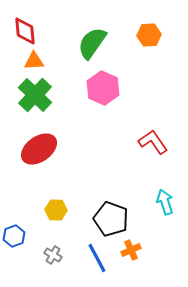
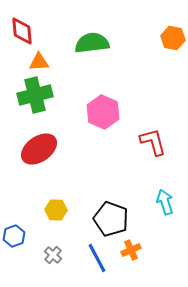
red diamond: moved 3 px left
orange hexagon: moved 24 px right, 3 px down; rotated 15 degrees clockwise
green semicircle: rotated 48 degrees clockwise
orange triangle: moved 5 px right, 1 px down
pink hexagon: moved 24 px down
green cross: rotated 32 degrees clockwise
red L-shape: rotated 20 degrees clockwise
gray cross: rotated 12 degrees clockwise
